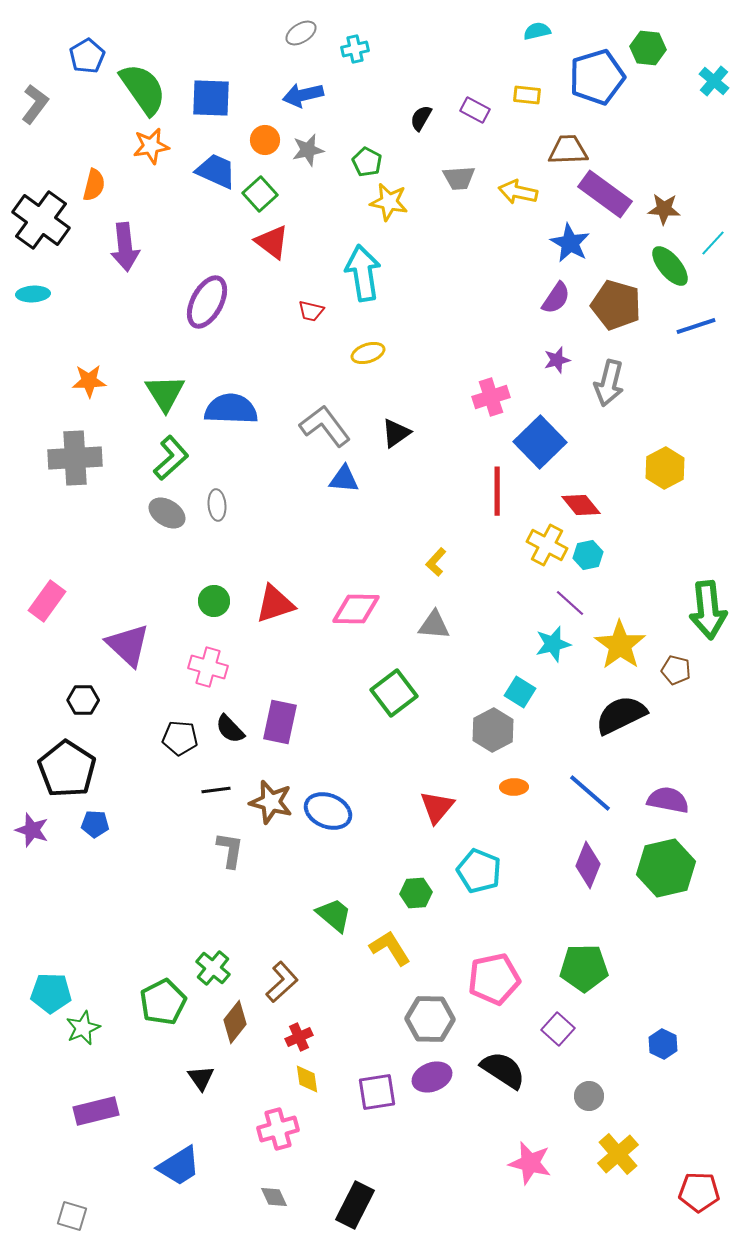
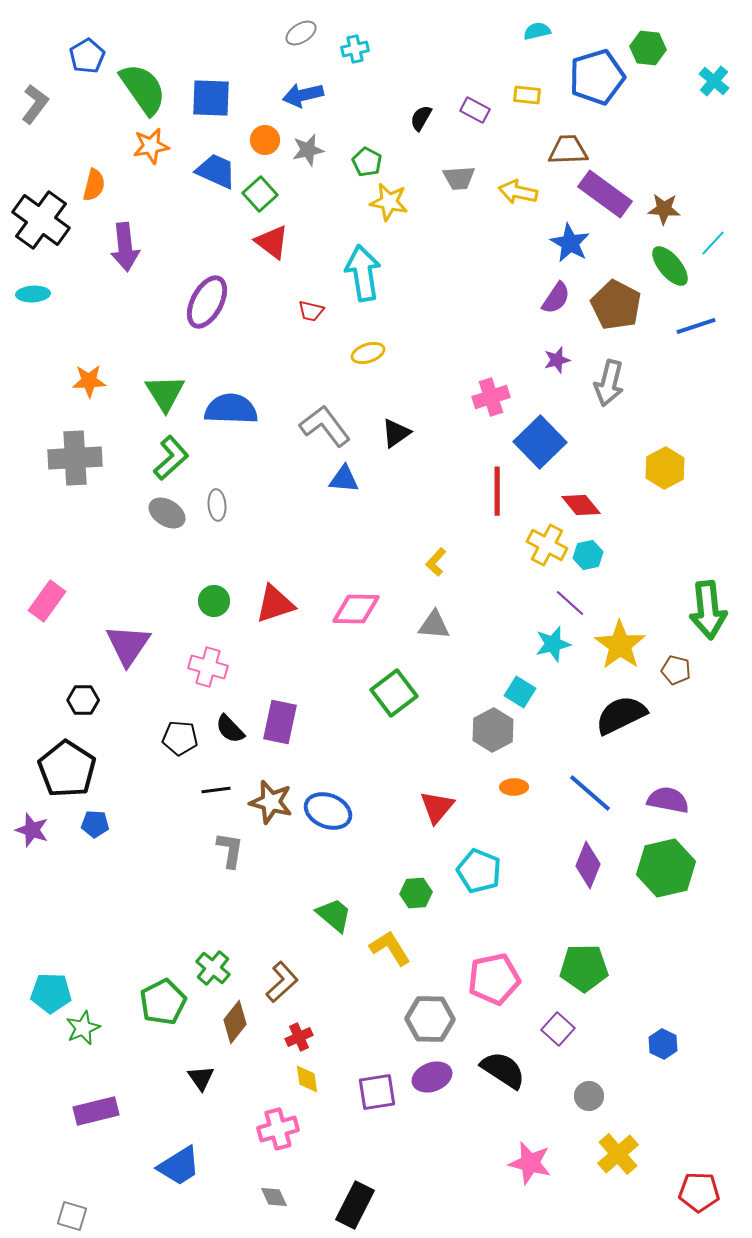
brown pentagon at (616, 305): rotated 12 degrees clockwise
purple triangle at (128, 645): rotated 21 degrees clockwise
